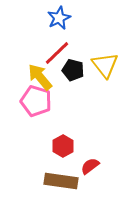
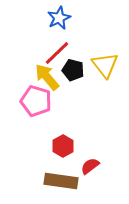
yellow arrow: moved 7 px right
